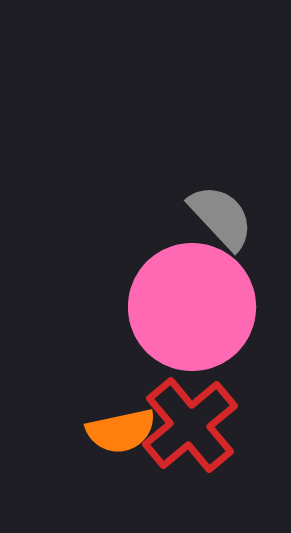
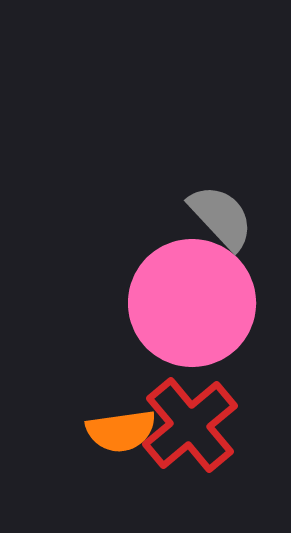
pink circle: moved 4 px up
orange semicircle: rotated 4 degrees clockwise
